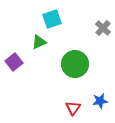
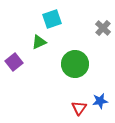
red triangle: moved 6 px right
